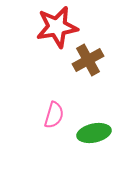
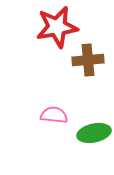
brown cross: rotated 24 degrees clockwise
pink semicircle: rotated 100 degrees counterclockwise
